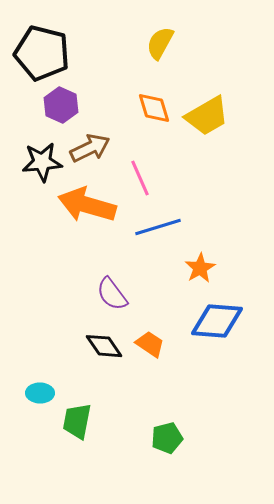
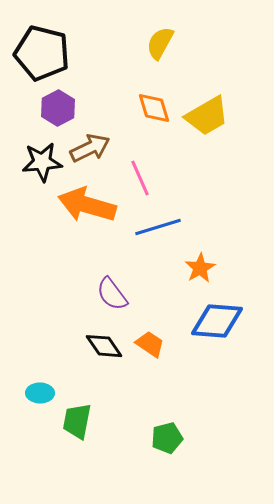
purple hexagon: moved 3 px left, 3 px down; rotated 8 degrees clockwise
